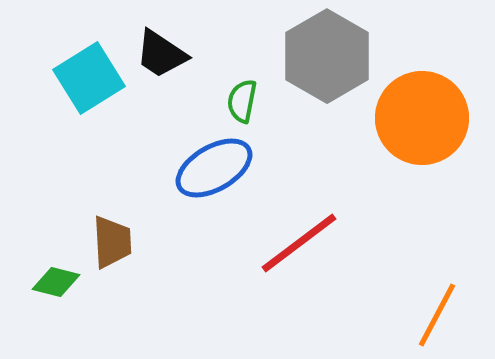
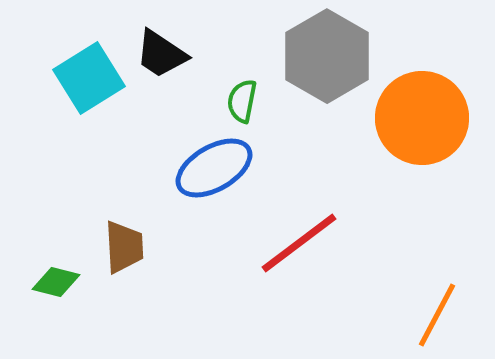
brown trapezoid: moved 12 px right, 5 px down
